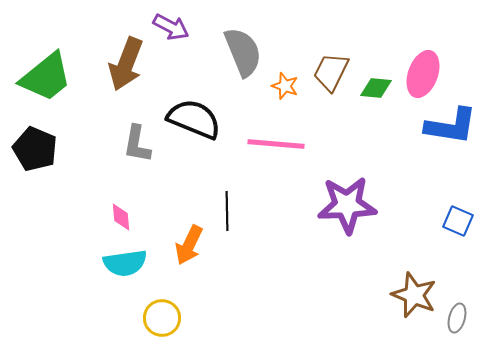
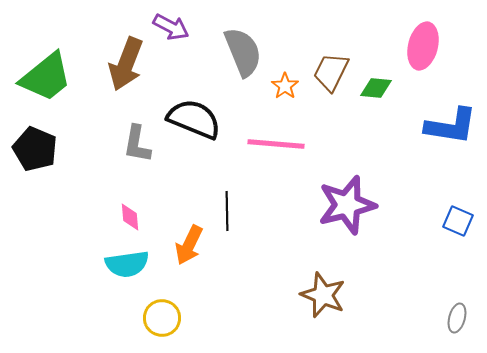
pink ellipse: moved 28 px up; rotated 6 degrees counterclockwise
orange star: rotated 16 degrees clockwise
purple star: rotated 12 degrees counterclockwise
pink diamond: moved 9 px right
cyan semicircle: moved 2 px right, 1 px down
brown star: moved 91 px left
